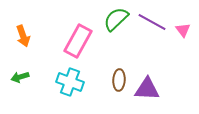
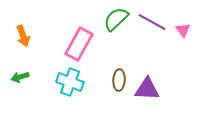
pink rectangle: moved 1 px right, 3 px down
